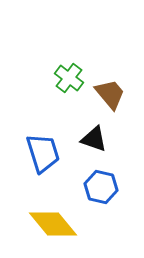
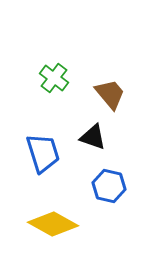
green cross: moved 15 px left
black triangle: moved 1 px left, 2 px up
blue hexagon: moved 8 px right, 1 px up
yellow diamond: rotated 21 degrees counterclockwise
